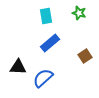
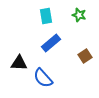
green star: moved 2 px down
blue rectangle: moved 1 px right
black triangle: moved 1 px right, 4 px up
blue semicircle: rotated 90 degrees counterclockwise
